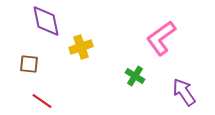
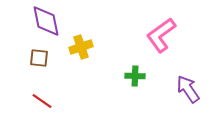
pink L-shape: moved 3 px up
brown square: moved 10 px right, 6 px up
green cross: rotated 30 degrees counterclockwise
purple arrow: moved 4 px right, 3 px up
